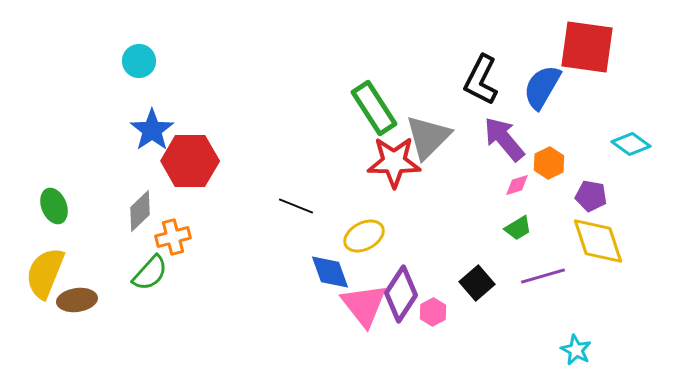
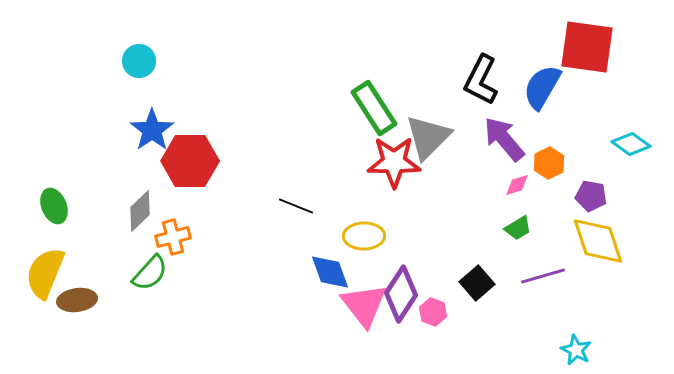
yellow ellipse: rotated 27 degrees clockwise
pink hexagon: rotated 12 degrees counterclockwise
